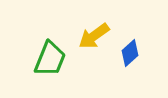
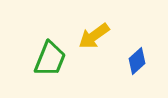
blue diamond: moved 7 px right, 8 px down
